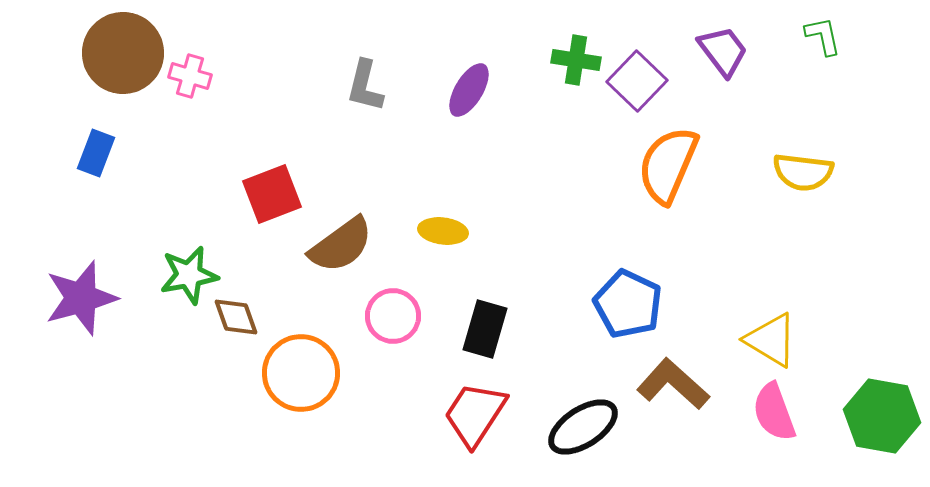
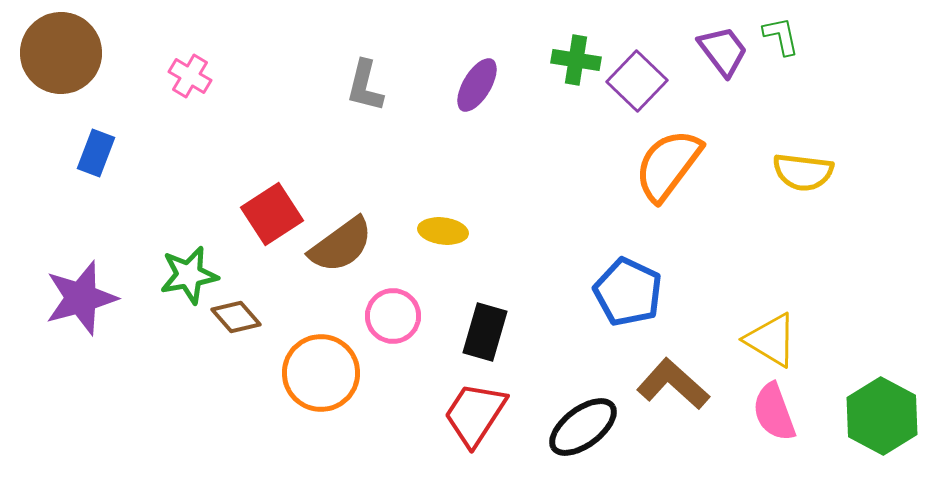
green L-shape: moved 42 px left
brown circle: moved 62 px left
pink cross: rotated 15 degrees clockwise
purple ellipse: moved 8 px right, 5 px up
orange semicircle: rotated 14 degrees clockwise
red square: moved 20 px down; rotated 12 degrees counterclockwise
blue pentagon: moved 12 px up
brown diamond: rotated 21 degrees counterclockwise
black rectangle: moved 3 px down
orange circle: moved 20 px right
green hexagon: rotated 18 degrees clockwise
black ellipse: rotated 4 degrees counterclockwise
